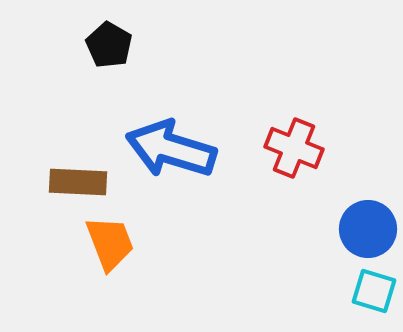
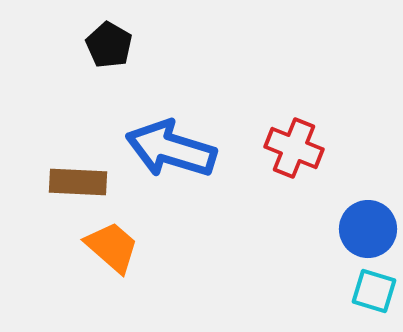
orange trapezoid: moved 2 px right, 4 px down; rotated 28 degrees counterclockwise
